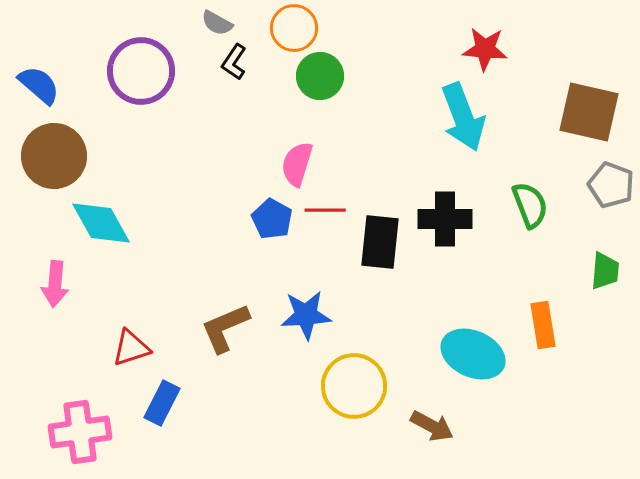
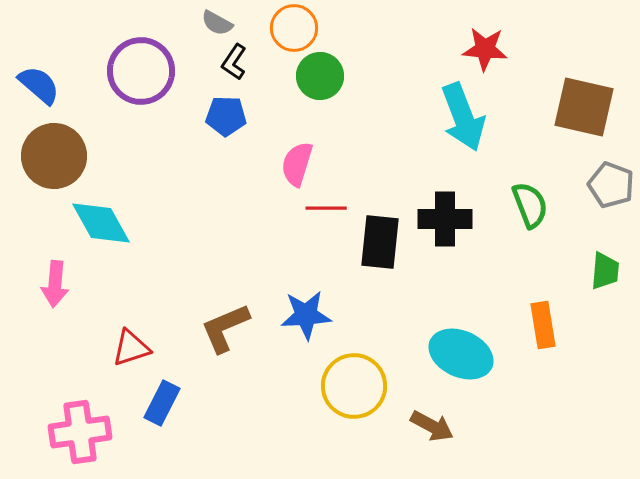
brown square: moved 5 px left, 5 px up
red line: moved 1 px right, 2 px up
blue pentagon: moved 46 px left, 103 px up; rotated 27 degrees counterclockwise
cyan ellipse: moved 12 px left
